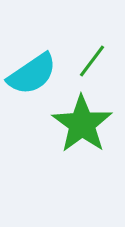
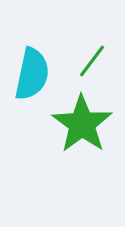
cyan semicircle: rotated 44 degrees counterclockwise
